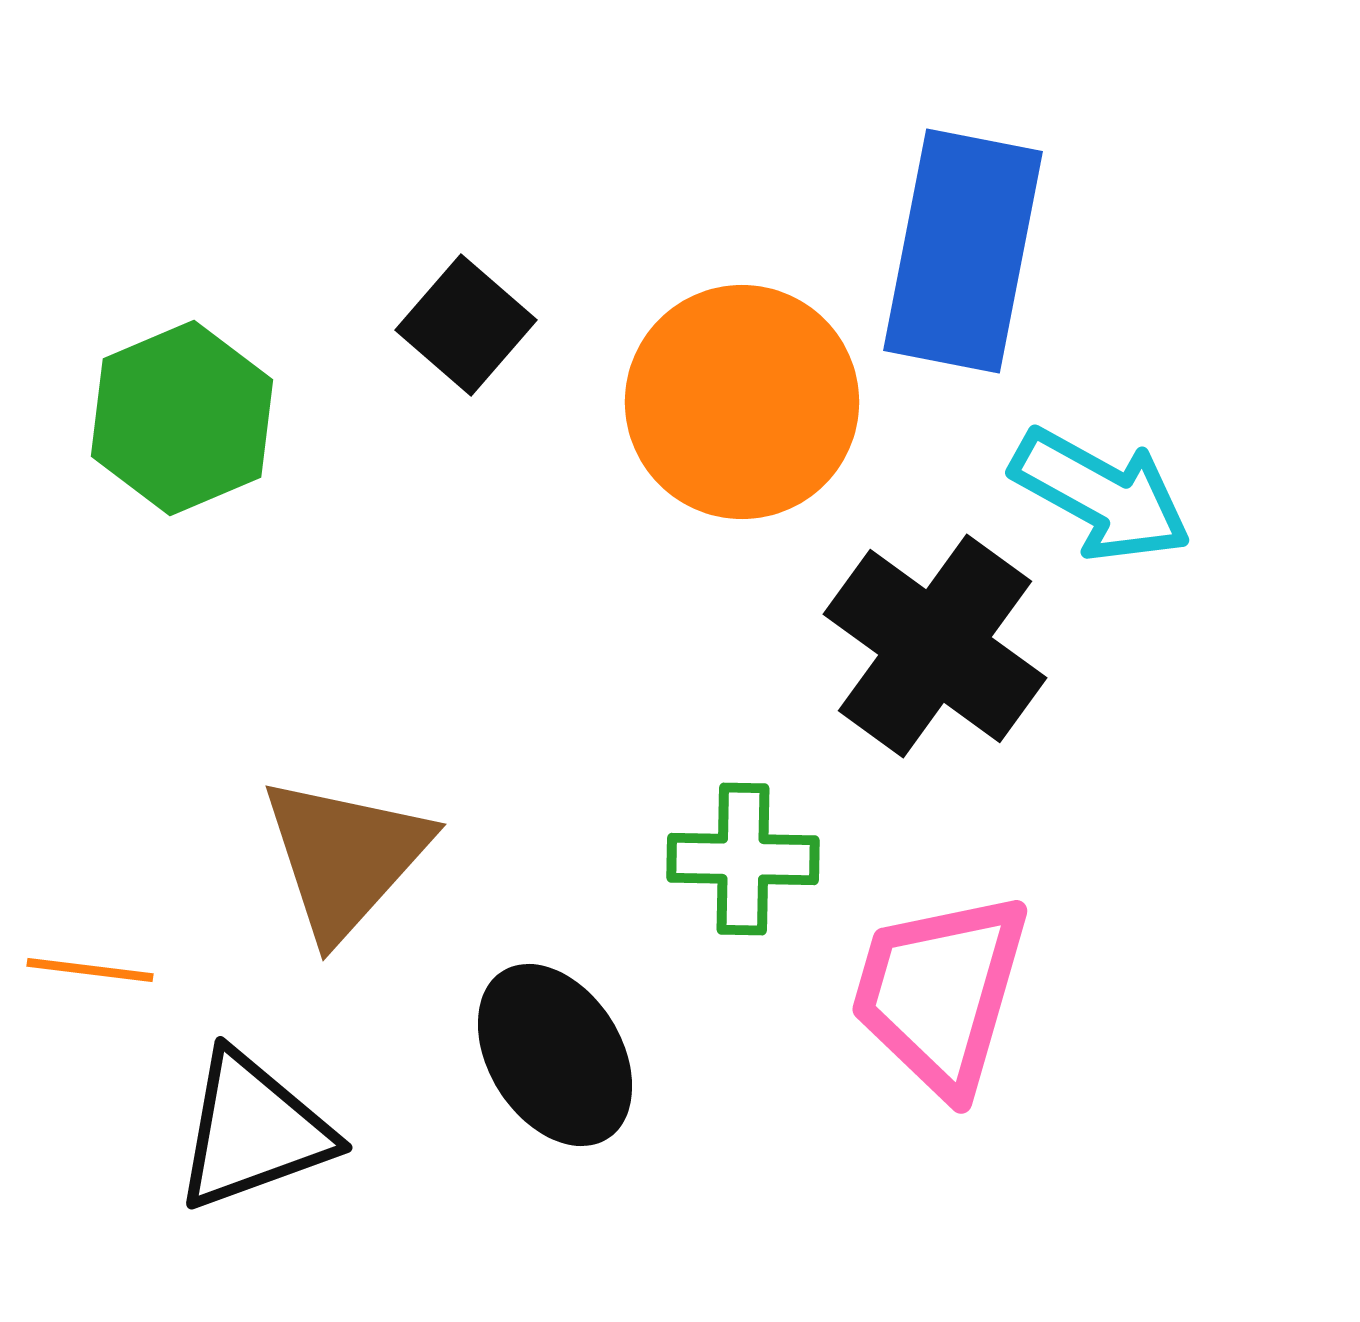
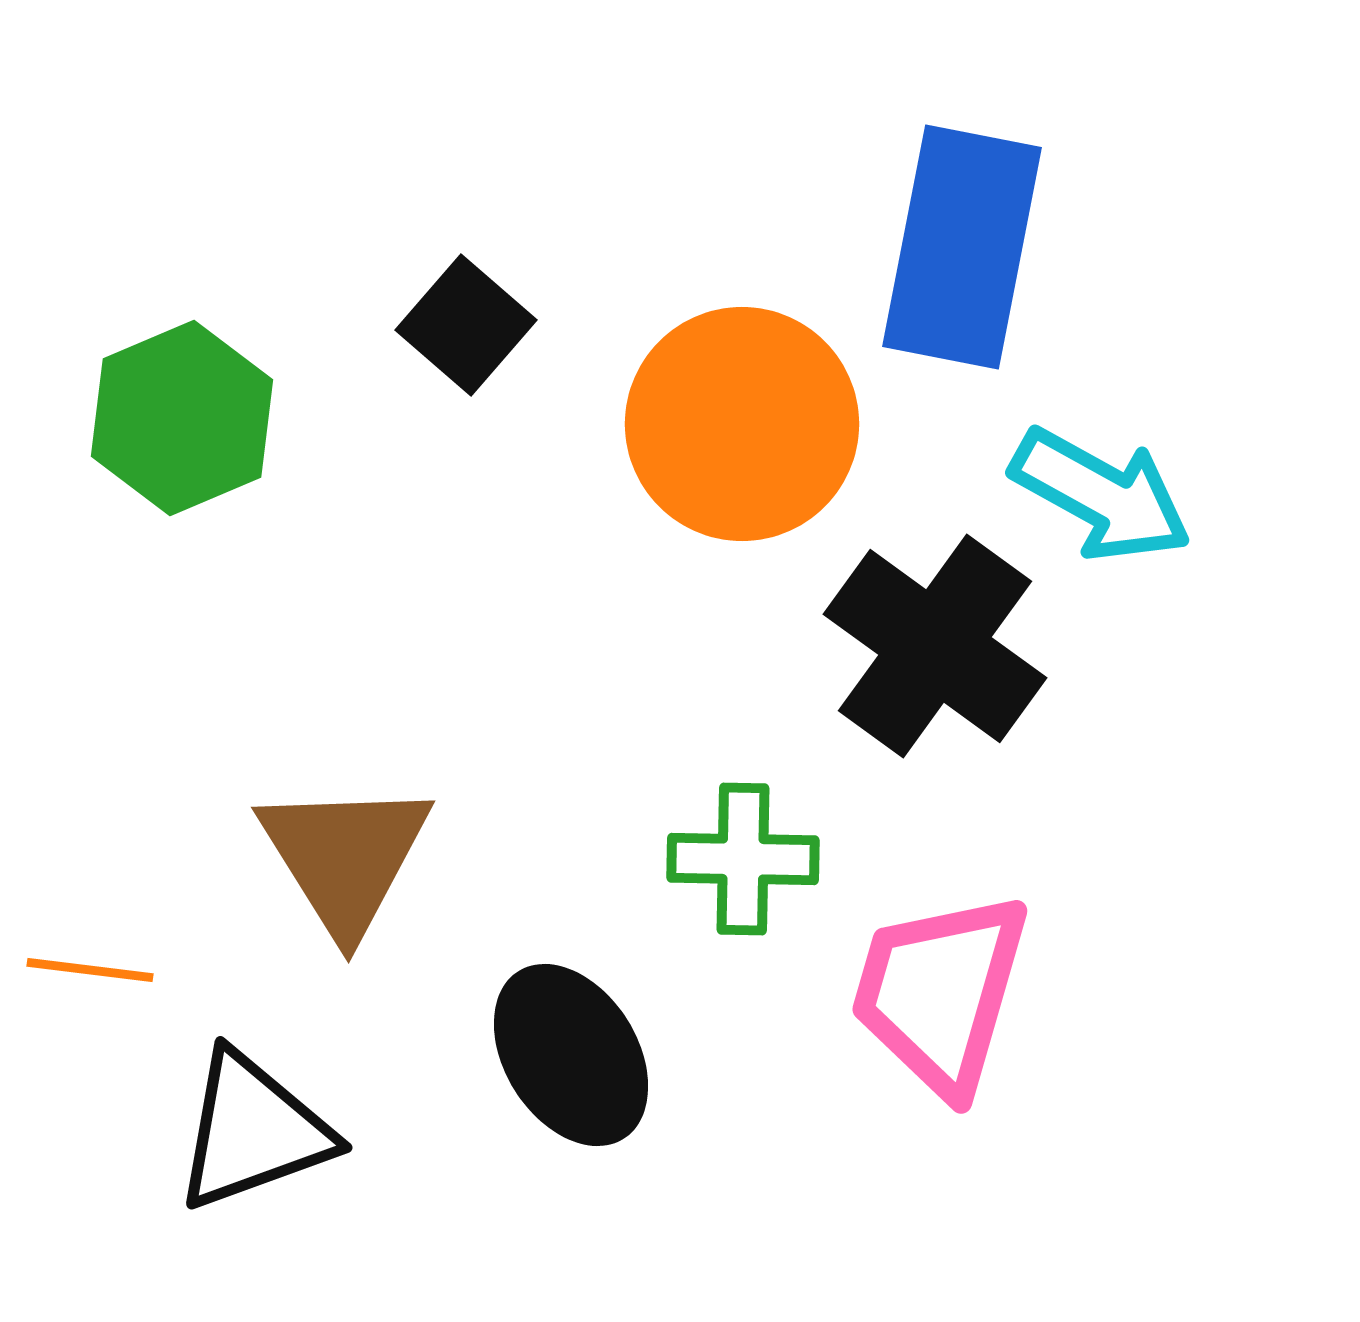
blue rectangle: moved 1 px left, 4 px up
orange circle: moved 22 px down
brown triangle: rotated 14 degrees counterclockwise
black ellipse: moved 16 px right
